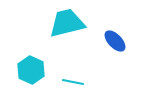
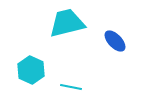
cyan line: moved 2 px left, 5 px down
